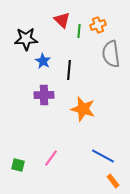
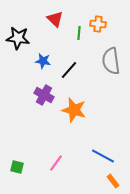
red triangle: moved 7 px left, 1 px up
orange cross: moved 1 px up; rotated 28 degrees clockwise
green line: moved 2 px down
black star: moved 8 px left, 1 px up; rotated 10 degrees clockwise
gray semicircle: moved 7 px down
blue star: rotated 21 degrees counterclockwise
black line: rotated 36 degrees clockwise
purple cross: rotated 30 degrees clockwise
orange star: moved 9 px left, 1 px down
pink line: moved 5 px right, 5 px down
green square: moved 1 px left, 2 px down
